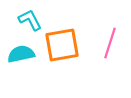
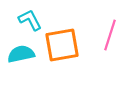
pink line: moved 8 px up
